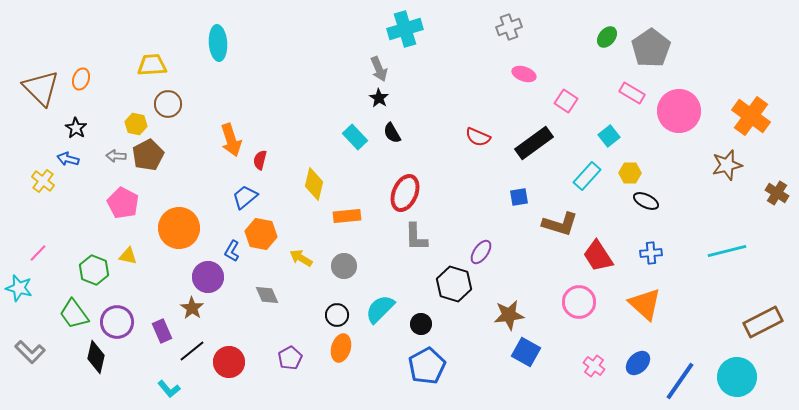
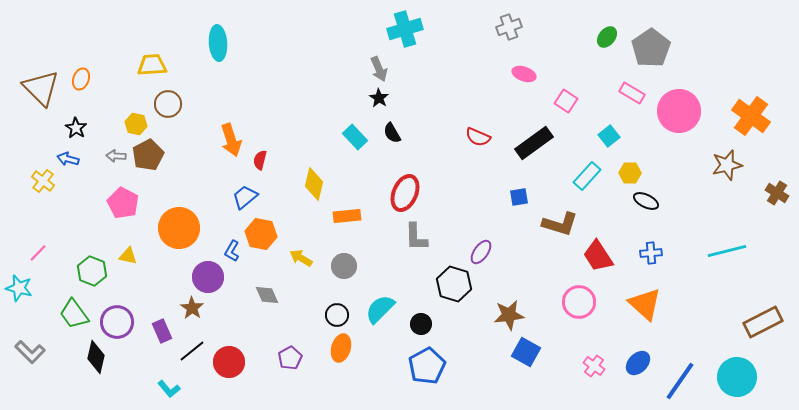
green hexagon at (94, 270): moved 2 px left, 1 px down
